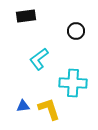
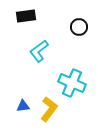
black circle: moved 3 px right, 4 px up
cyan L-shape: moved 8 px up
cyan cross: moved 1 px left; rotated 20 degrees clockwise
yellow L-shape: rotated 55 degrees clockwise
